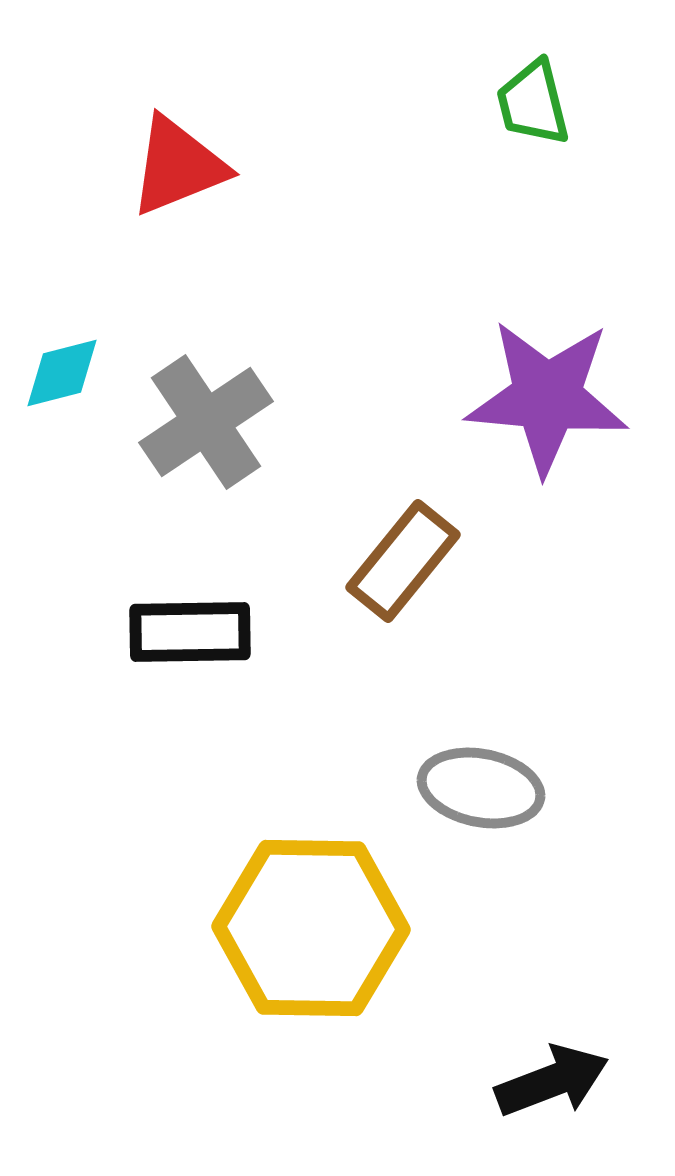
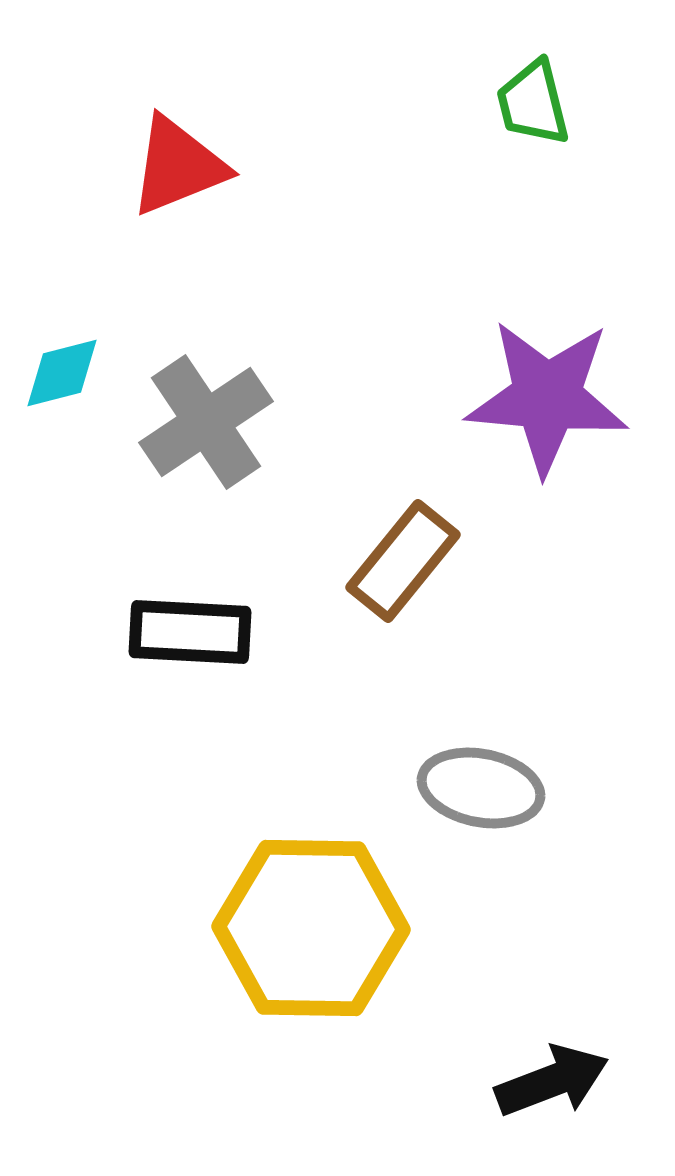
black rectangle: rotated 4 degrees clockwise
